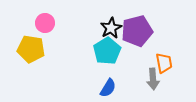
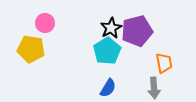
gray arrow: moved 1 px right, 9 px down
